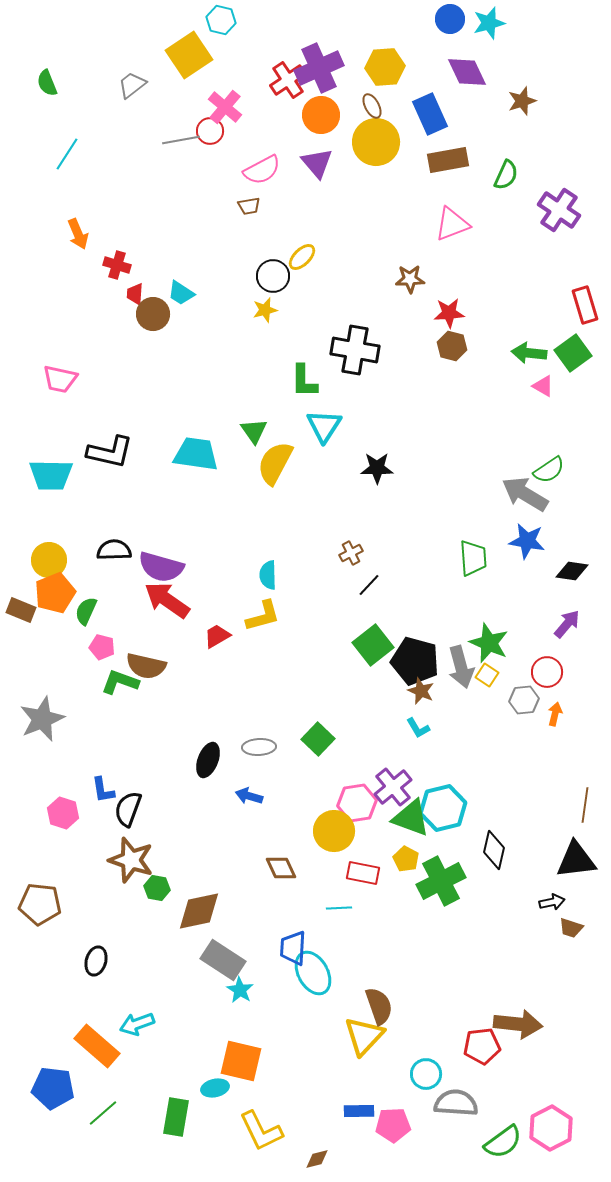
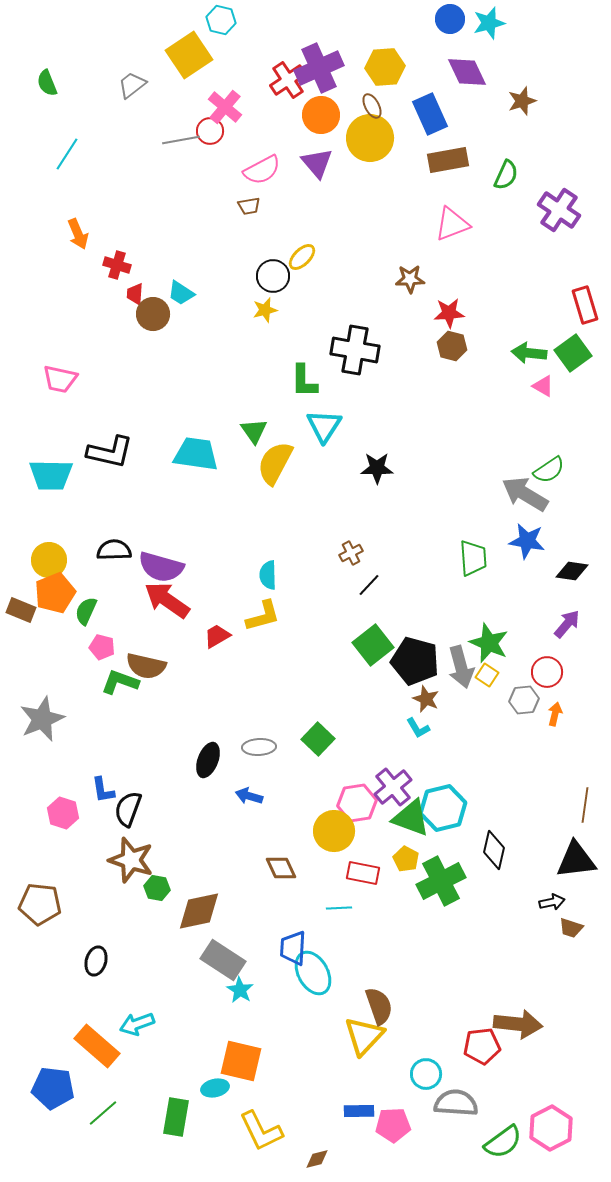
yellow circle at (376, 142): moved 6 px left, 4 px up
brown star at (421, 691): moved 5 px right, 8 px down
